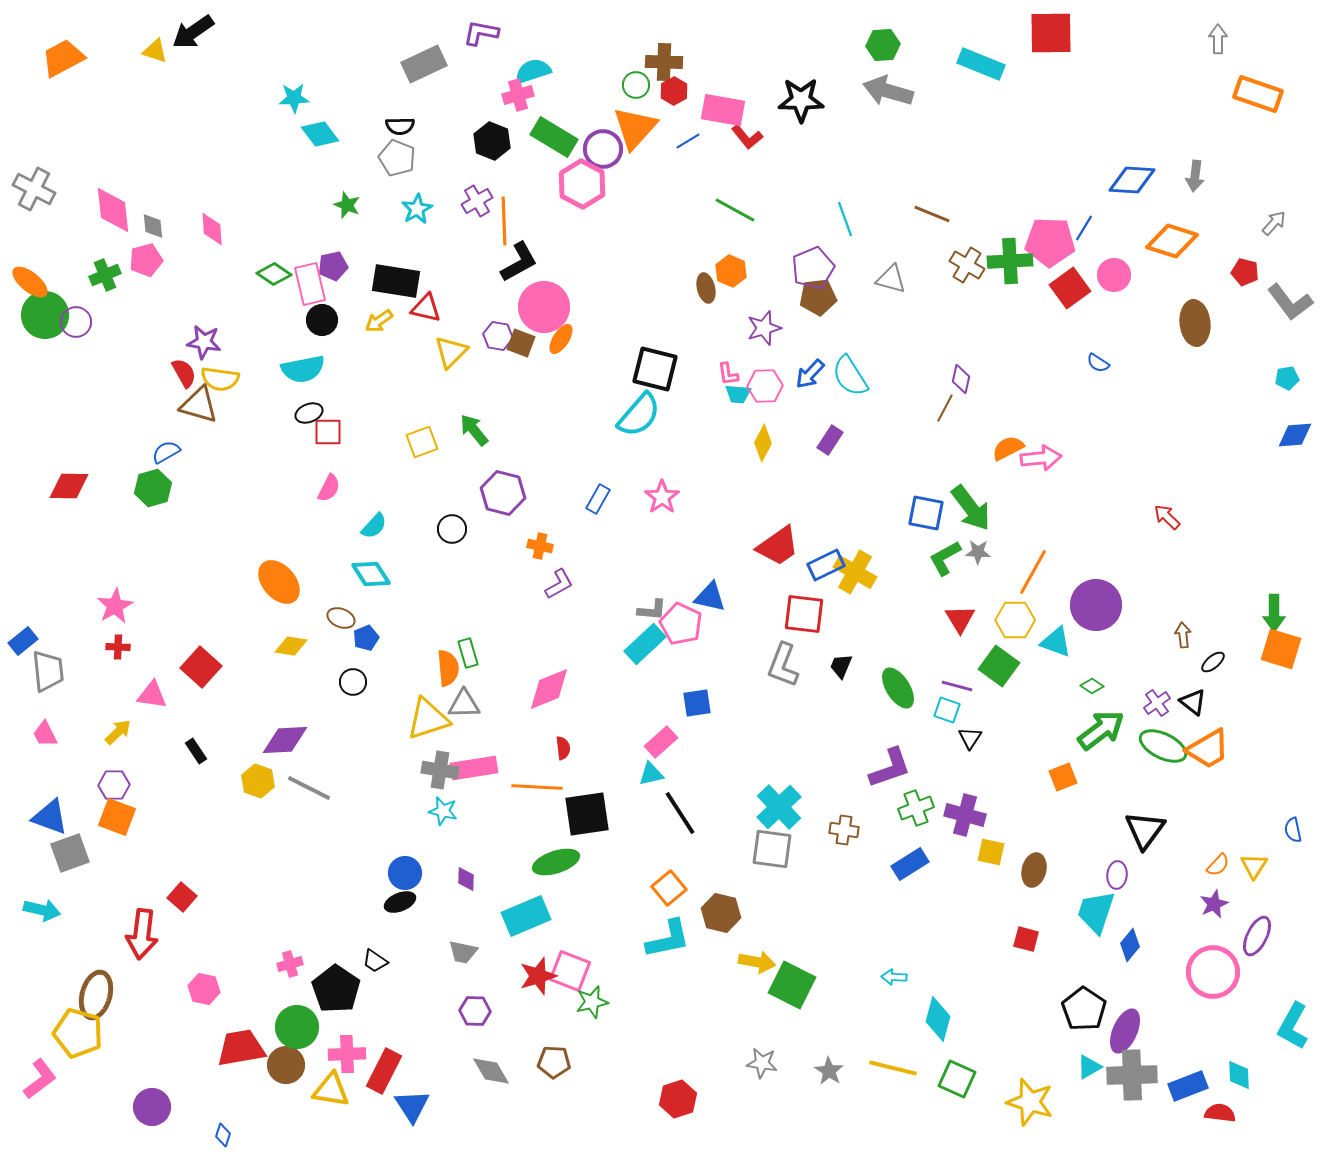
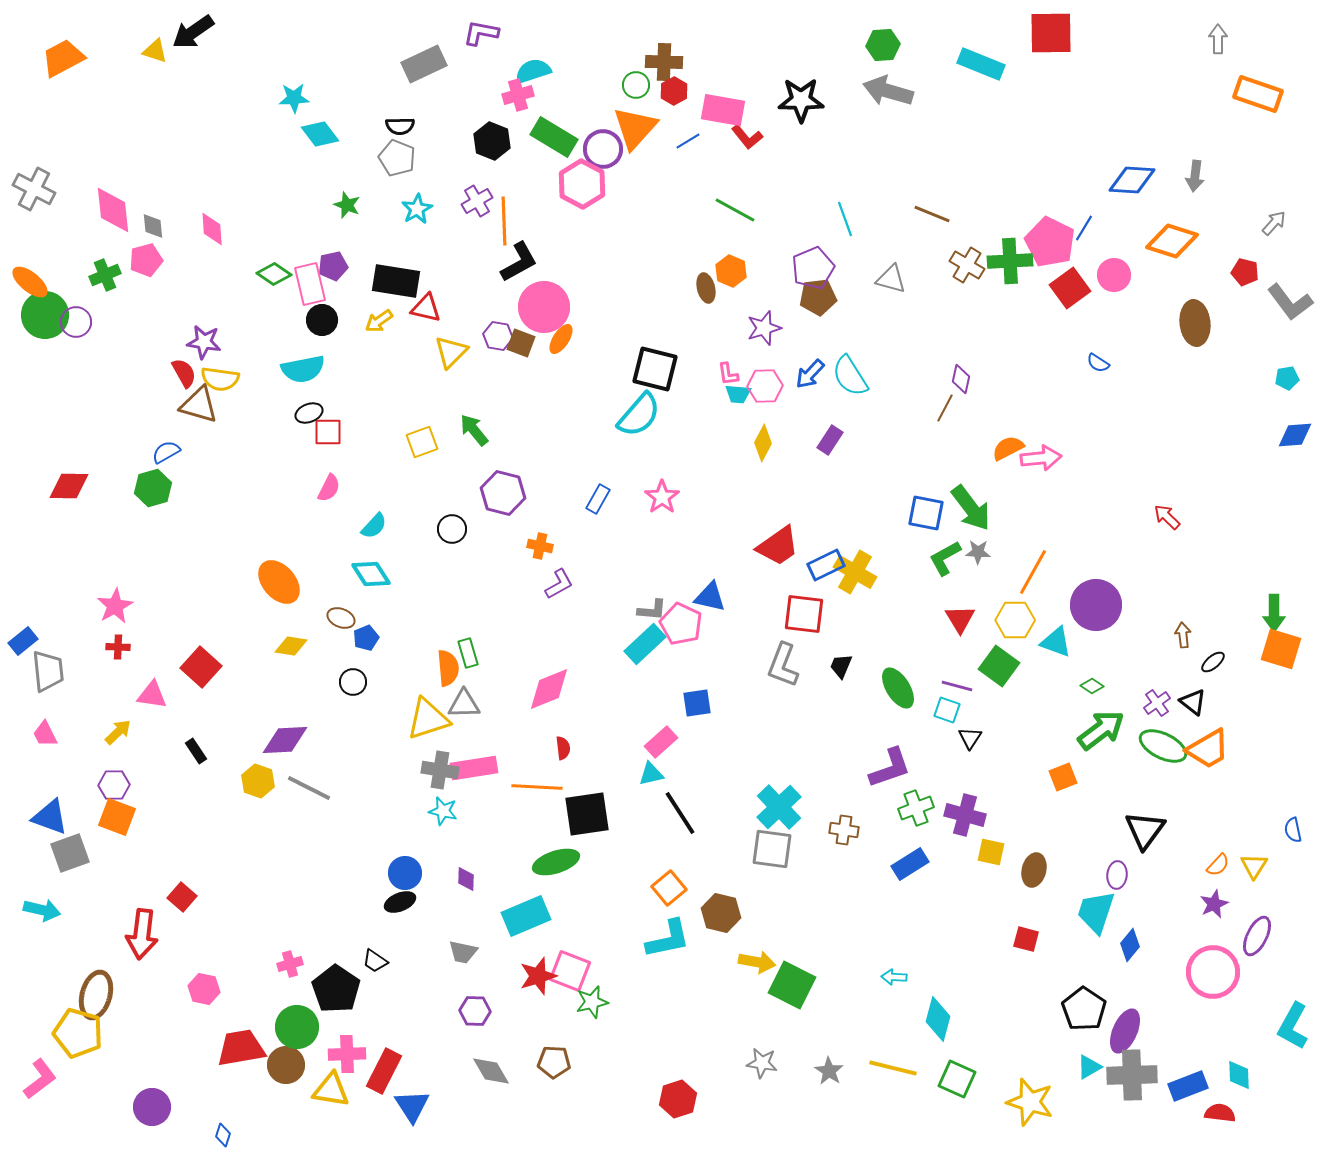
pink pentagon at (1050, 242): rotated 24 degrees clockwise
